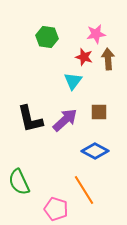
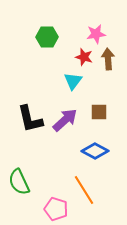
green hexagon: rotated 10 degrees counterclockwise
